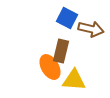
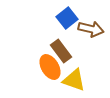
blue square: rotated 25 degrees clockwise
brown rectangle: rotated 50 degrees counterclockwise
yellow triangle: rotated 15 degrees clockwise
